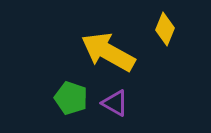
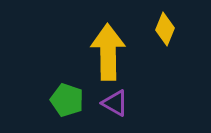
yellow arrow: rotated 60 degrees clockwise
green pentagon: moved 4 px left, 2 px down
